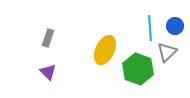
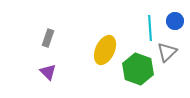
blue circle: moved 5 px up
